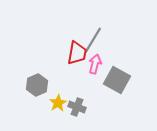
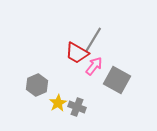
red trapezoid: rotated 110 degrees clockwise
pink arrow: moved 1 px left, 2 px down; rotated 24 degrees clockwise
